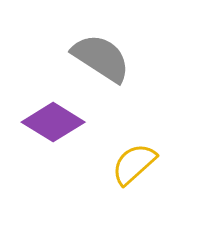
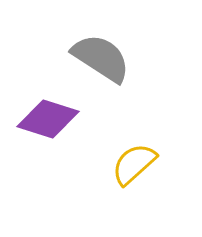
purple diamond: moved 5 px left, 3 px up; rotated 14 degrees counterclockwise
